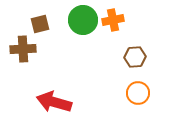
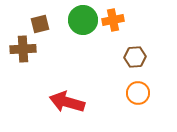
red arrow: moved 13 px right
